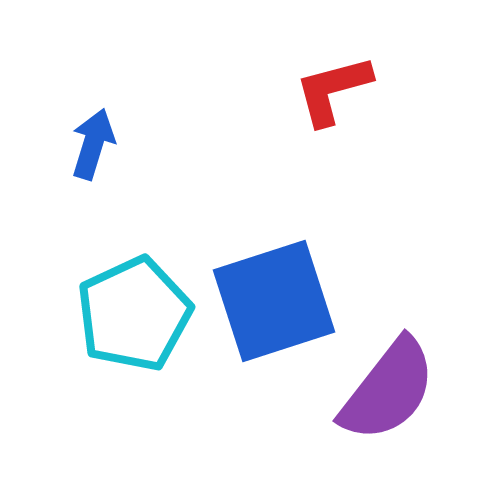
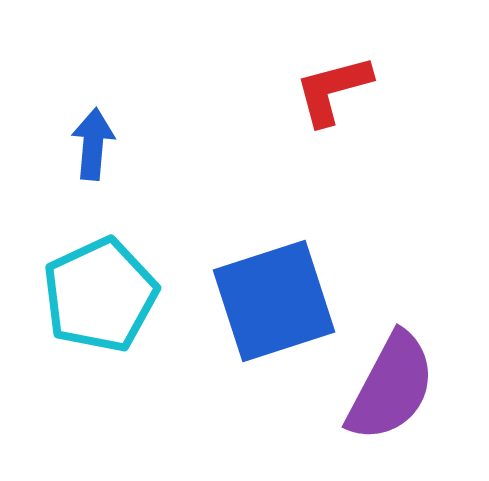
blue arrow: rotated 12 degrees counterclockwise
cyan pentagon: moved 34 px left, 19 px up
purple semicircle: moved 3 px right, 3 px up; rotated 10 degrees counterclockwise
